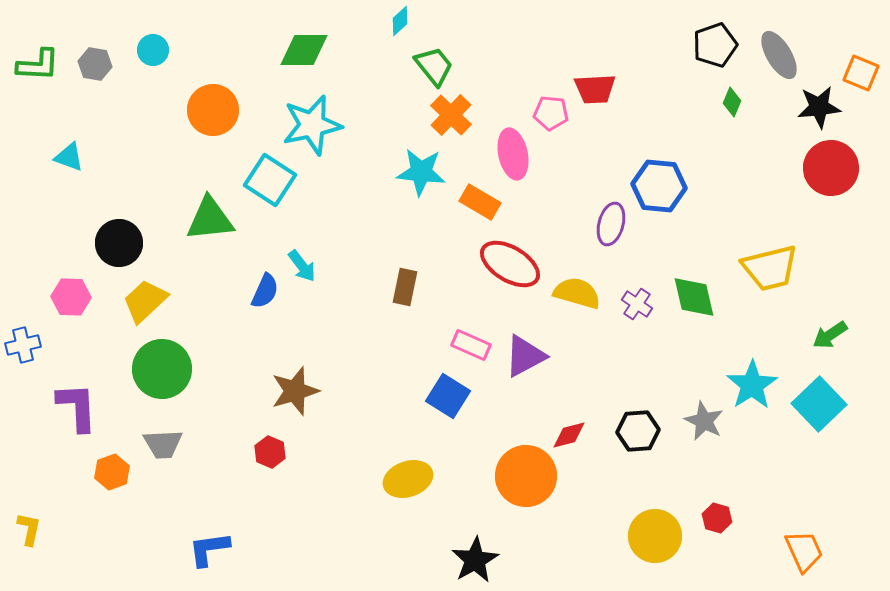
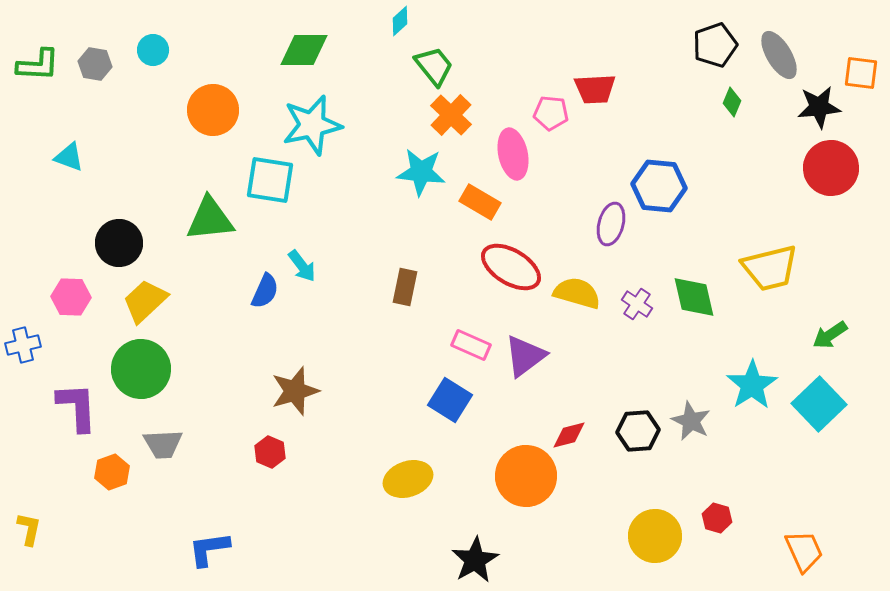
orange square at (861, 73): rotated 15 degrees counterclockwise
cyan square at (270, 180): rotated 24 degrees counterclockwise
red ellipse at (510, 264): moved 1 px right, 3 px down
purple triangle at (525, 356): rotated 9 degrees counterclockwise
green circle at (162, 369): moved 21 px left
blue square at (448, 396): moved 2 px right, 4 px down
gray star at (704, 421): moved 13 px left
